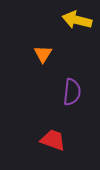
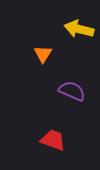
yellow arrow: moved 2 px right, 9 px down
purple semicircle: moved 1 px up; rotated 72 degrees counterclockwise
